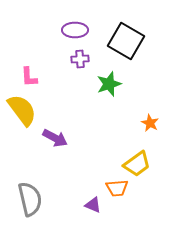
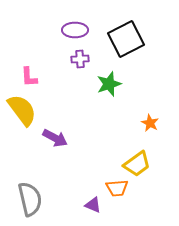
black square: moved 2 px up; rotated 33 degrees clockwise
